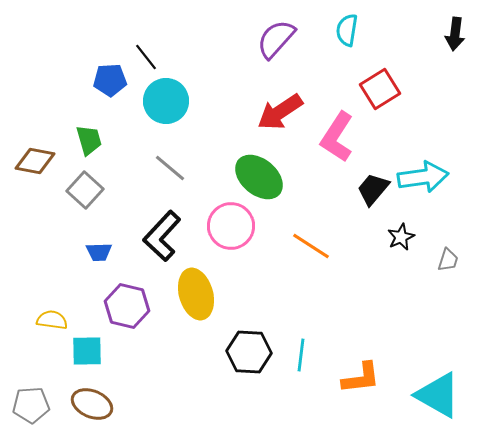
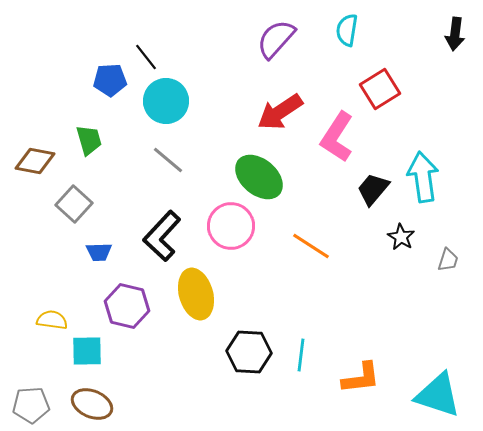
gray line: moved 2 px left, 8 px up
cyan arrow: rotated 90 degrees counterclockwise
gray square: moved 11 px left, 14 px down
black star: rotated 16 degrees counterclockwise
cyan triangle: rotated 12 degrees counterclockwise
